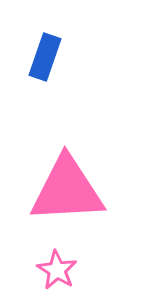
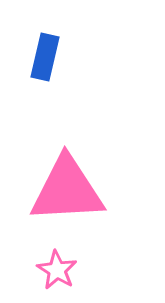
blue rectangle: rotated 6 degrees counterclockwise
